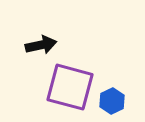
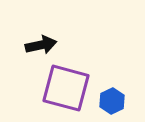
purple square: moved 4 px left, 1 px down
